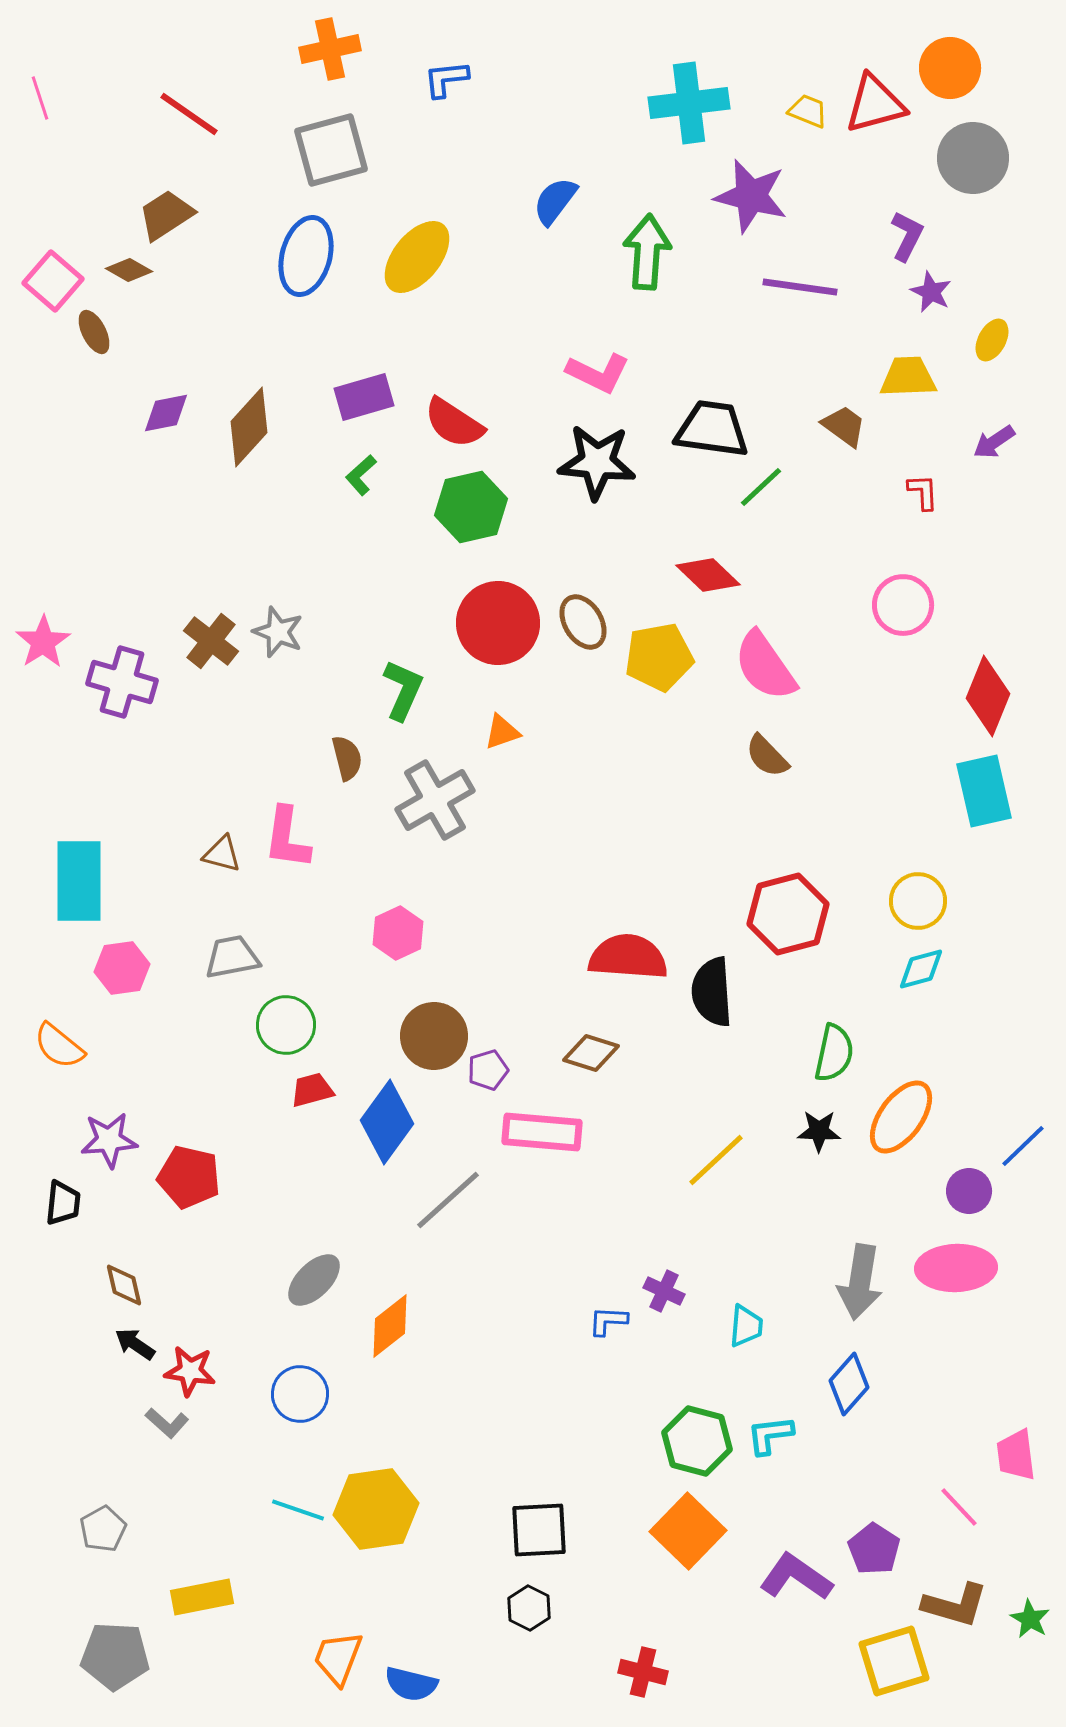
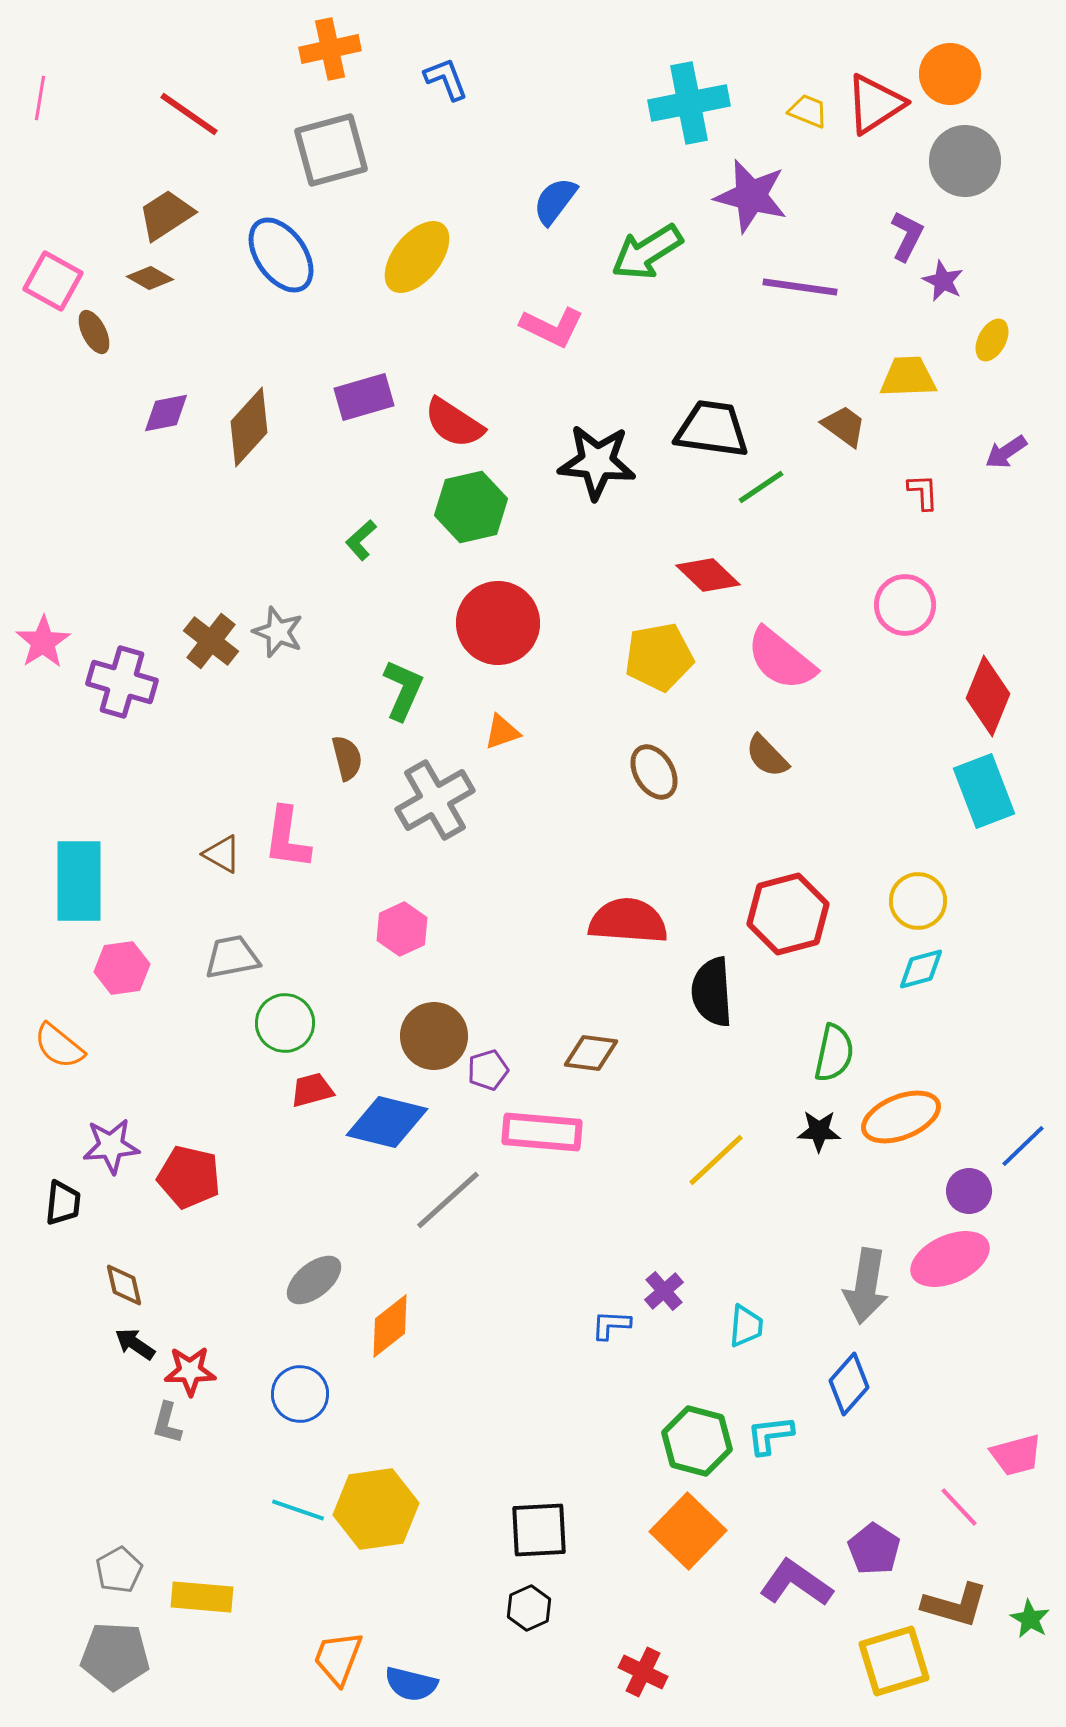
orange circle at (950, 68): moved 6 px down
blue L-shape at (446, 79): rotated 75 degrees clockwise
pink line at (40, 98): rotated 27 degrees clockwise
cyan cross at (689, 103): rotated 4 degrees counterclockwise
red triangle at (875, 104): rotated 18 degrees counterclockwise
gray circle at (973, 158): moved 8 px left, 3 px down
green arrow at (647, 252): rotated 126 degrees counterclockwise
blue ellipse at (306, 256): moved 25 px left, 1 px up; rotated 50 degrees counterclockwise
brown diamond at (129, 270): moved 21 px right, 8 px down
pink square at (53, 281): rotated 12 degrees counterclockwise
purple star at (931, 292): moved 12 px right, 11 px up
pink L-shape at (598, 373): moved 46 px left, 46 px up
purple arrow at (994, 442): moved 12 px right, 10 px down
green L-shape at (361, 475): moved 65 px down
green line at (761, 487): rotated 9 degrees clockwise
pink circle at (903, 605): moved 2 px right
brown ellipse at (583, 622): moved 71 px right, 150 px down
pink semicircle at (765, 666): moved 16 px right, 7 px up; rotated 16 degrees counterclockwise
cyan rectangle at (984, 791): rotated 8 degrees counterclockwise
brown triangle at (222, 854): rotated 15 degrees clockwise
pink hexagon at (398, 933): moved 4 px right, 4 px up
red semicircle at (628, 957): moved 36 px up
green circle at (286, 1025): moved 1 px left, 2 px up
brown diamond at (591, 1053): rotated 10 degrees counterclockwise
orange ellipse at (901, 1117): rotated 32 degrees clockwise
blue diamond at (387, 1122): rotated 68 degrees clockwise
purple star at (109, 1140): moved 2 px right, 6 px down
pink ellipse at (956, 1268): moved 6 px left, 9 px up; rotated 22 degrees counterclockwise
gray ellipse at (314, 1280): rotated 6 degrees clockwise
gray arrow at (860, 1282): moved 6 px right, 4 px down
purple cross at (664, 1291): rotated 24 degrees clockwise
blue L-shape at (608, 1321): moved 3 px right, 4 px down
red star at (190, 1371): rotated 9 degrees counterclockwise
gray L-shape at (167, 1423): rotated 63 degrees clockwise
pink trapezoid at (1016, 1455): rotated 98 degrees counterclockwise
gray pentagon at (103, 1529): moved 16 px right, 41 px down
purple L-shape at (796, 1577): moved 6 px down
yellow rectangle at (202, 1597): rotated 16 degrees clockwise
black hexagon at (529, 1608): rotated 9 degrees clockwise
red cross at (643, 1672): rotated 12 degrees clockwise
